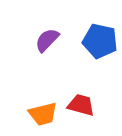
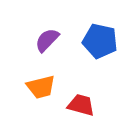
orange trapezoid: moved 2 px left, 27 px up
